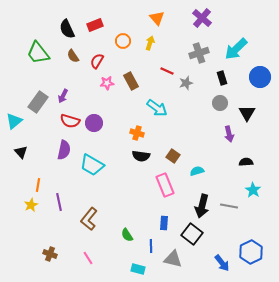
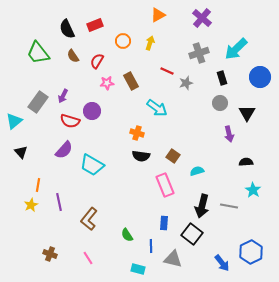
orange triangle at (157, 18): moved 1 px right, 3 px up; rotated 42 degrees clockwise
purple circle at (94, 123): moved 2 px left, 12 px up
purple semicircle at (64, 150): rotated 30 degrees clockwise
